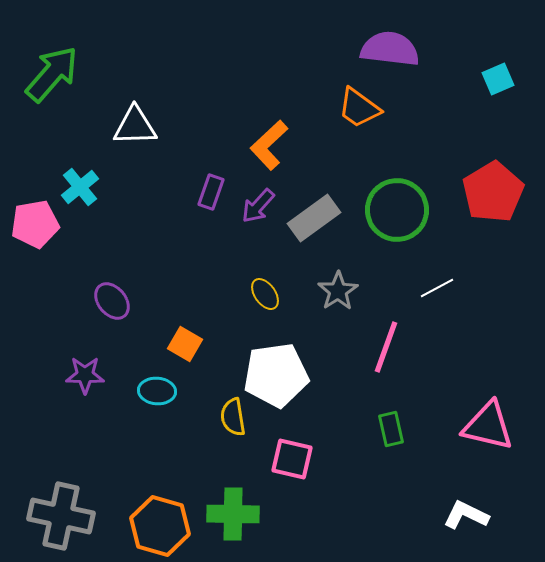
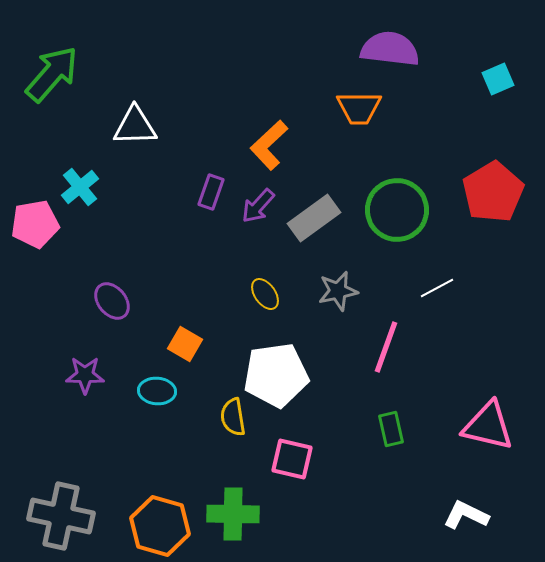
orange trapezoid: rotated 36 degrees counterclockwise
gray star: rotated 21 degrees clockwise
